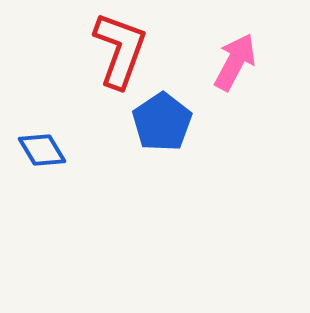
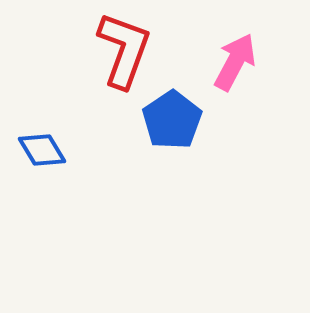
red L-shape: moved 4 px right
blue pentagon: moved 10 px right, 2 px up
